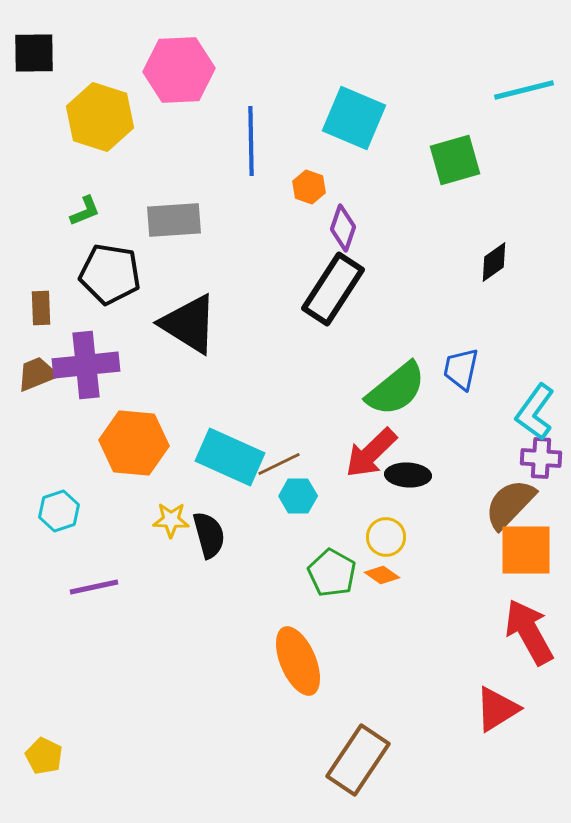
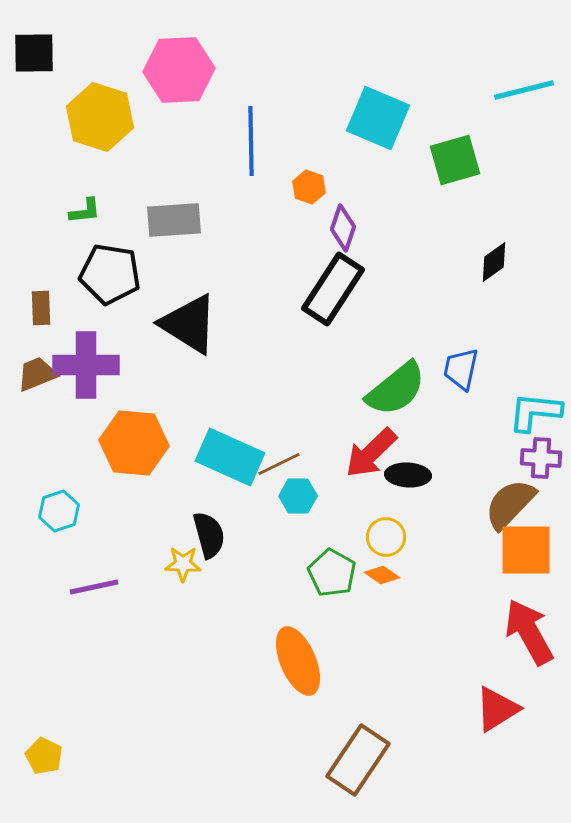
cyan square at (354, 118): moved 24 px right
green L-shape at (85, 211): rotated 16 degrees clockwise
purple cross at (86, 365): rotated 6 degrees clockwise
cyan L-shape at (535, 412): rotated 60 degrees clockwise
yellow star at (171, 520): moved 12 px right, 44 px down
